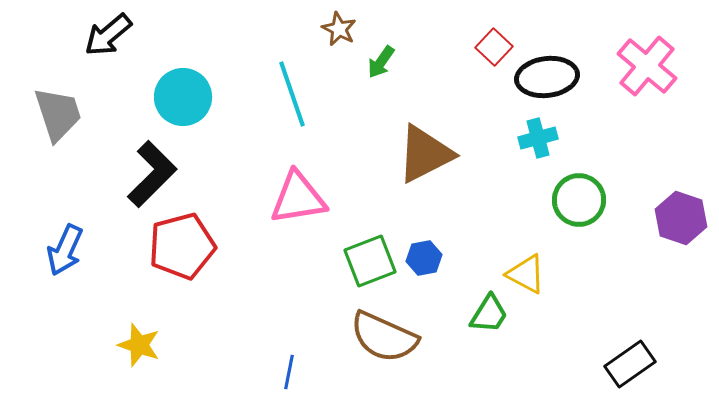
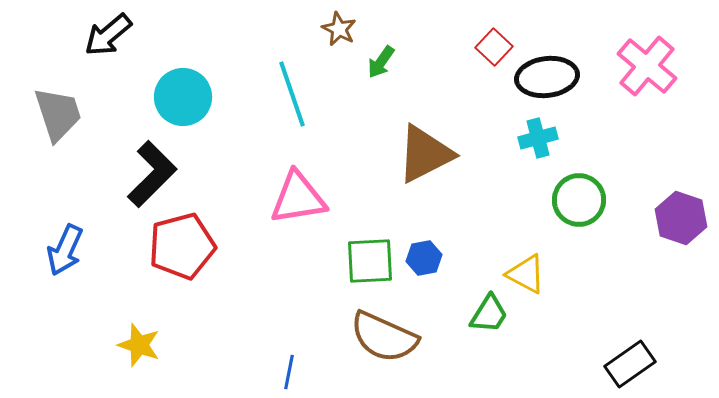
green square: rotated 18 degrees clockwise
